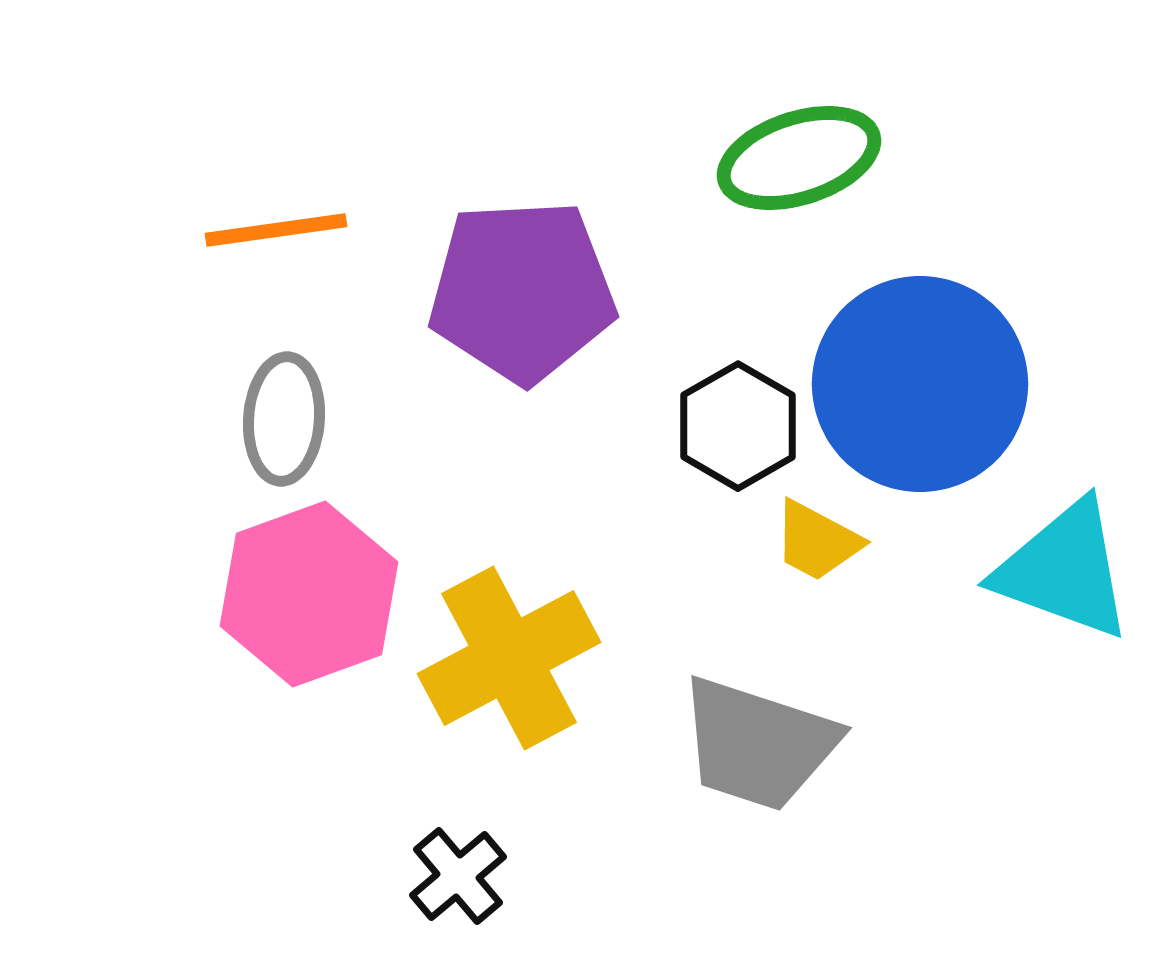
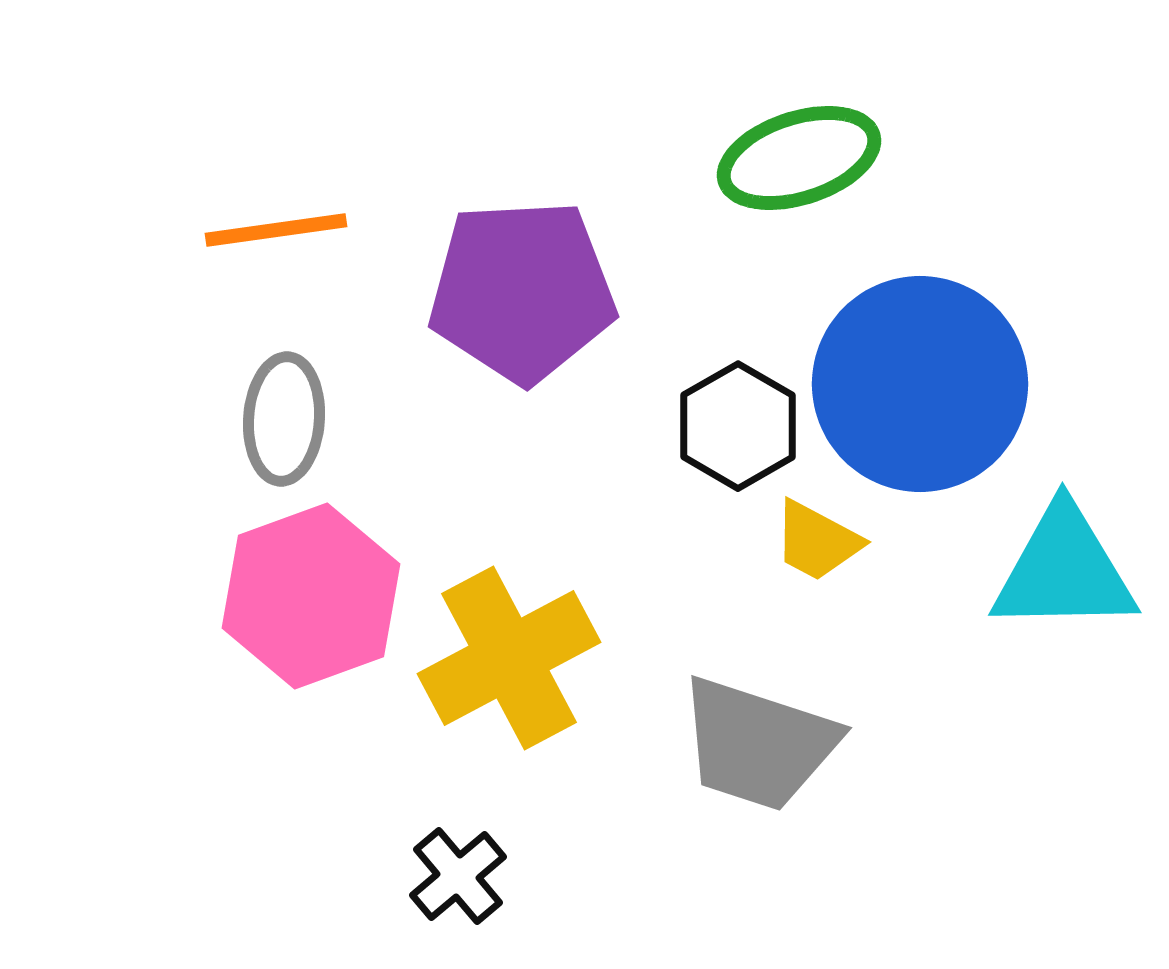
cyan triangle: rotated 21 degrees counterclockwise
pink hexagon: moved 2 px right, 2 px down
